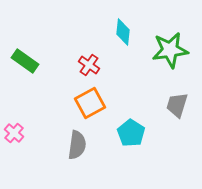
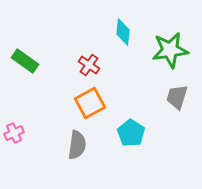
gray trapezoid: moved 8 px up
pink cross: rotated 24 degrees clockwise
